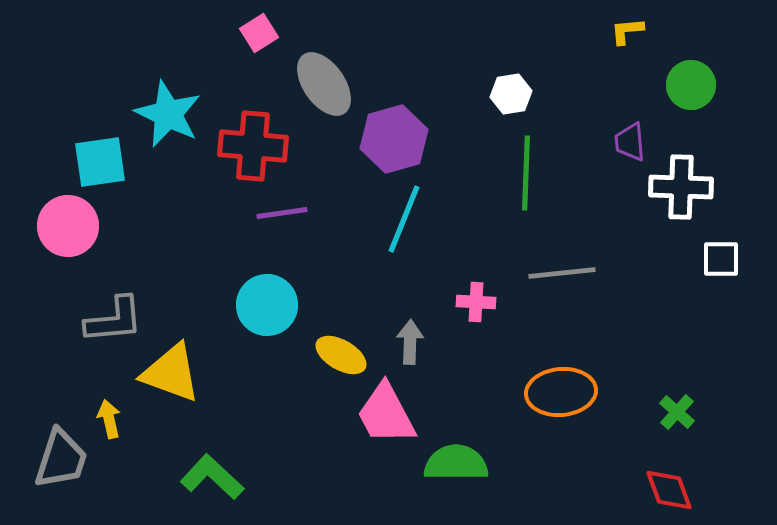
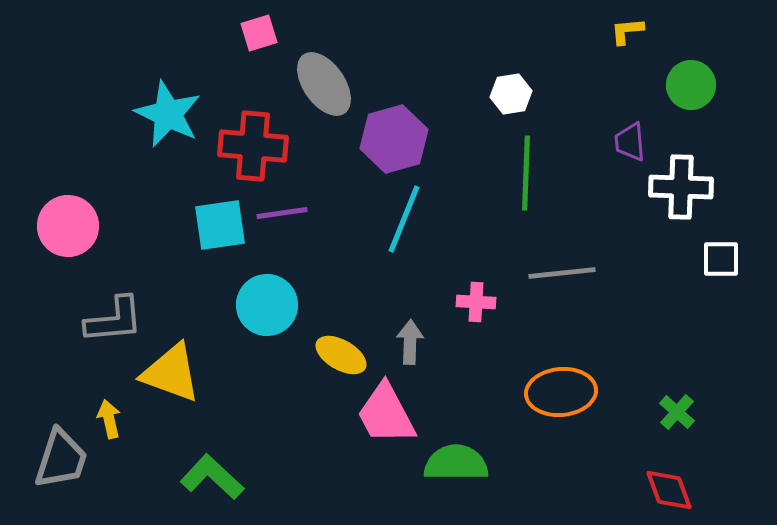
pink square: rotated 15 degrees clockwise
cyan square: moved 120 px right, 63 px down
